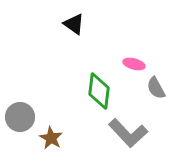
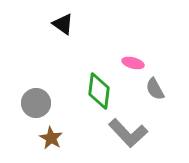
black triangle: moved 11 px left
pink ellipse: moved 1 px left, 1 px up
gray semicircle: moved 1 px left, 1 px down
gray circle: moved 16 px right, 14 px up
